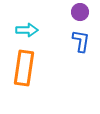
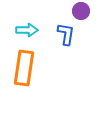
purple circle: moved 1 px right, 1 px up
blue L-shape: moved 15 px left, 7 px up
